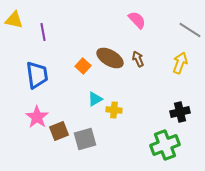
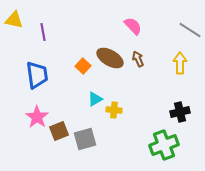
pink semicircle: moved 4 px left, 6 px down
yellow arrow: rotated 20 degrees counterclockwise
green cross: moved 1 px left
